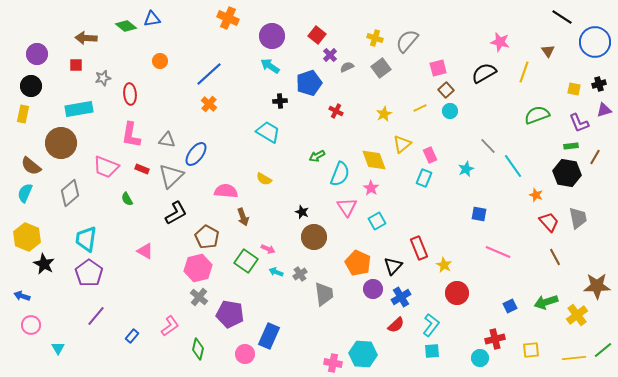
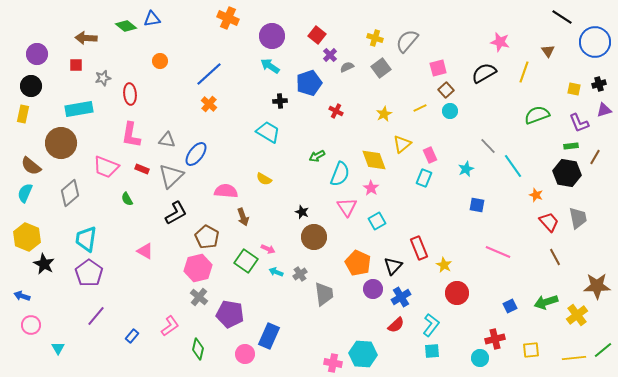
blue square at (479, 214): moved 2 px left, 9 px up
